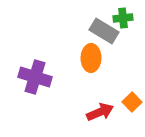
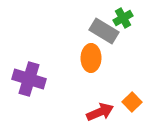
green cross: rotated 24 degrees counterclockwise
purple cross: moved 6 px left, 2 px down
